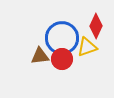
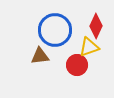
blue circle: moved 7 px left, 8 px up
yellow triangle: moved 2 px right
red circle: moved 15 px right, 6 px down
